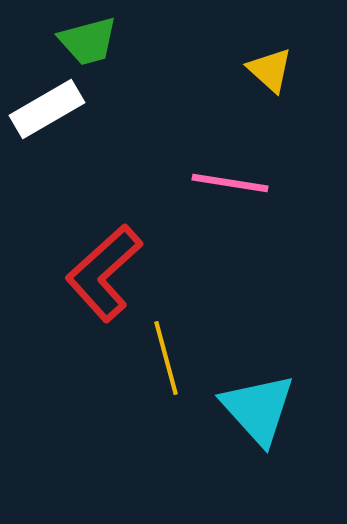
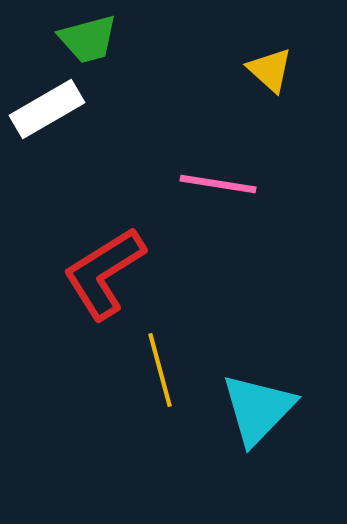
green trapezoid: moved 2 px up
pink line: moved 12 px left, 1 px down
red L-shape: rotated 10 degrees clockwise
yellow line: moved 6 px left, 12 px down
cyan triangle: rotated 26 degrees clockwise
